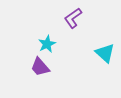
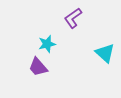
cyan star: rotated 12 degrees clockwise
purple trapezoid: moved 2 px left
